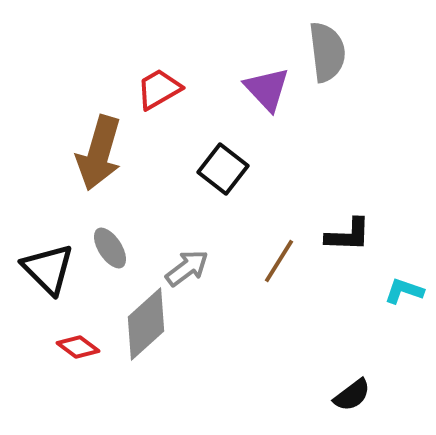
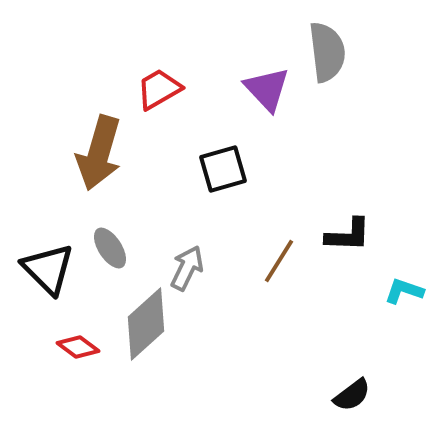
black square: rotated 36 degrees clockwise
gray arrow: rotated 27 degrees counterclockwise
